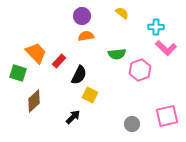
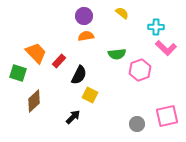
purple circle: moved 2 px right
gray circle: moved 5 px right
